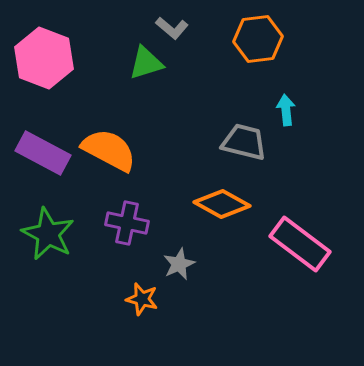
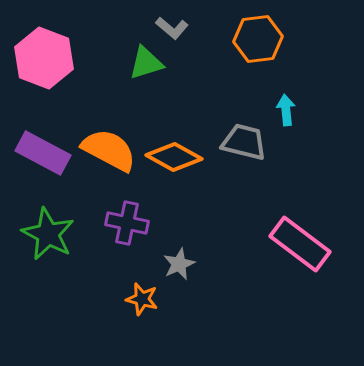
orange diamond: moved 48 px left, 47 px up
